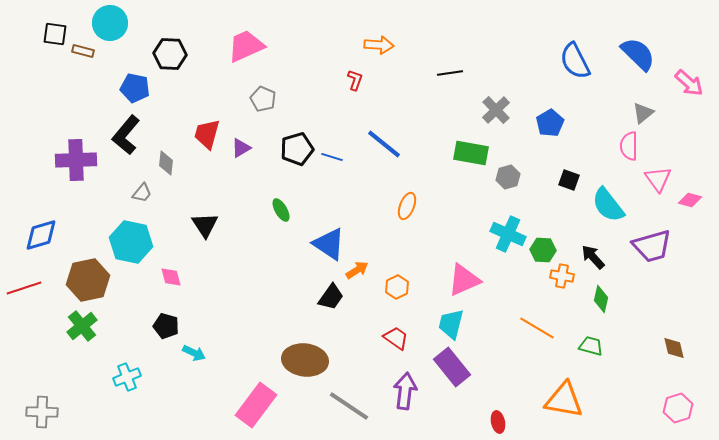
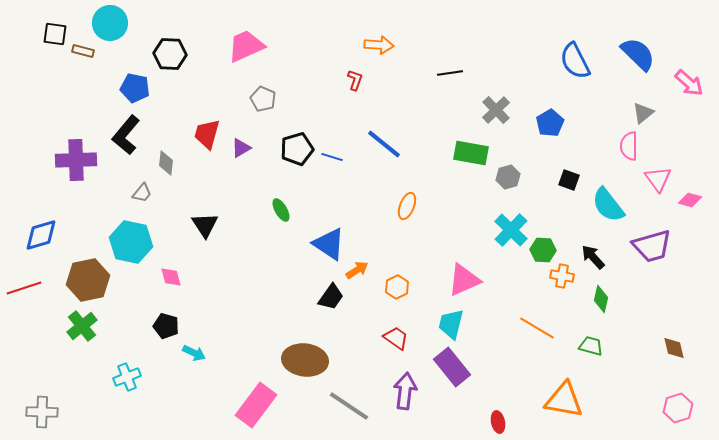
cyan cross at (508, 234): moved 3 px right, 4 px up; rotated 20 degrees clockwise
